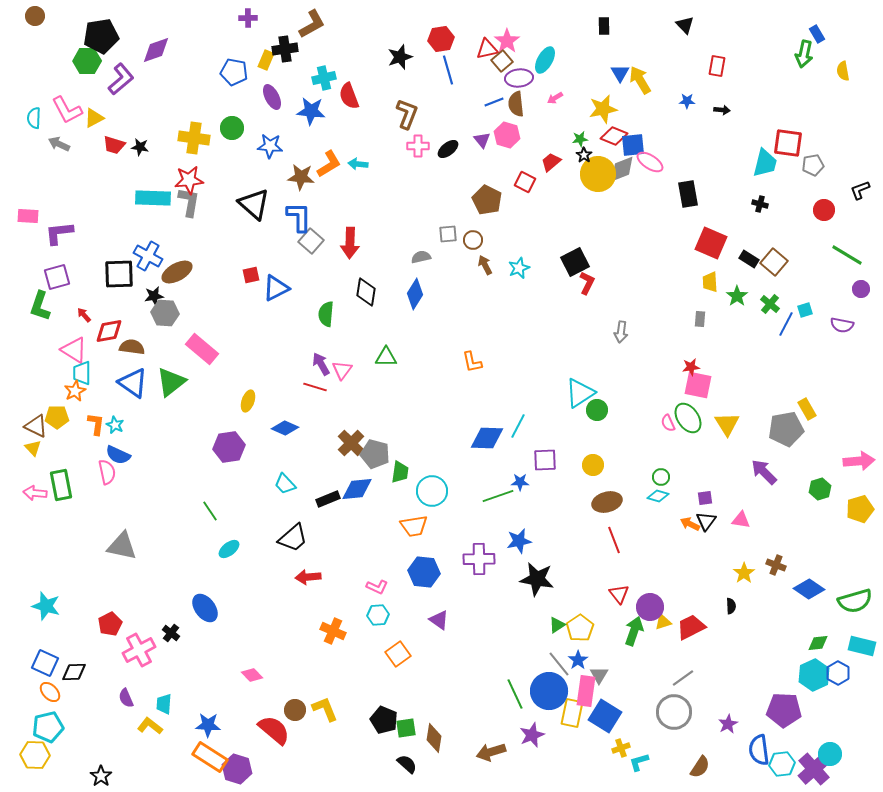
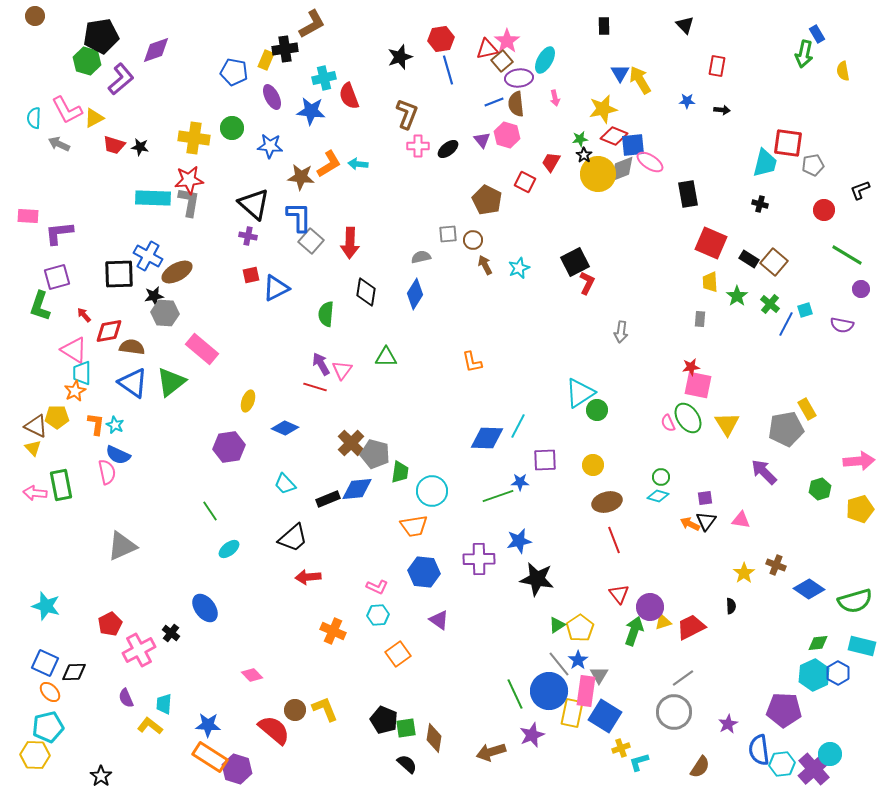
purple cross at (248, 18): moved 218 px down; rotated 12 degrees clockwise
green hexagon at (87, 61): rotated 16 degrees clockwise
pink arrow at (555, 98): rotated 70 degrees counterclockwise
red trapezoid at (551, 162): rotated 20 degrees counterclockwise
gray triangle at (122, 546): rotated 36 degrees counterclockwise
